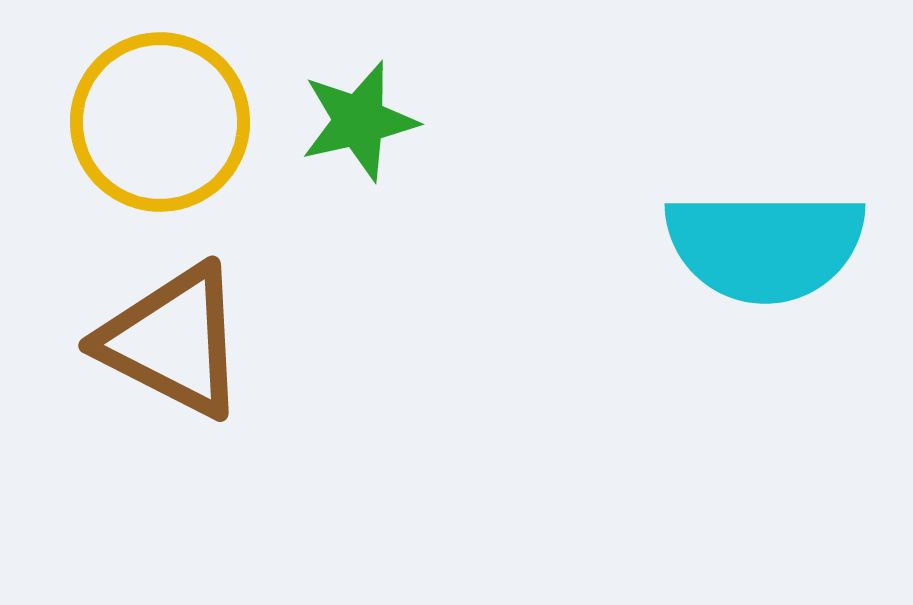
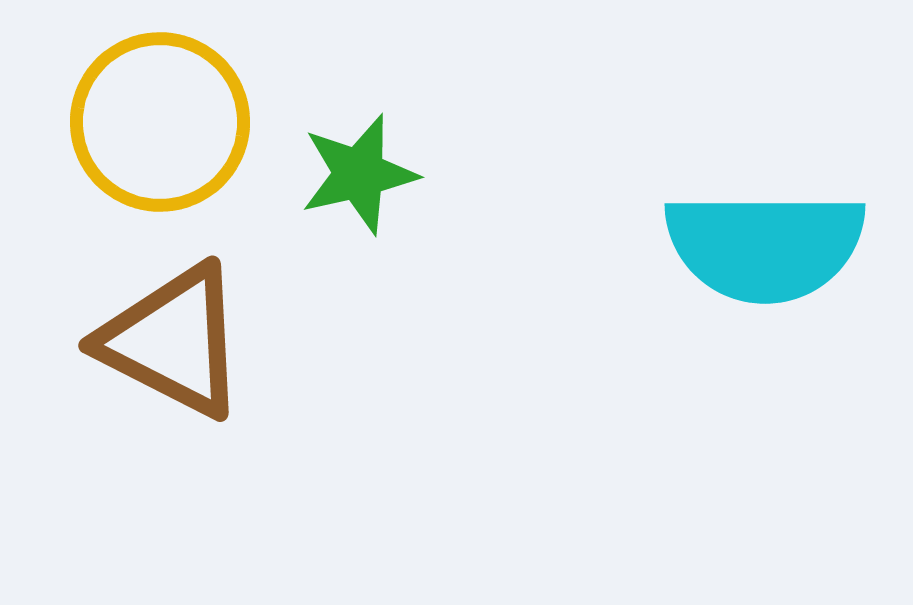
green star: moved 53 px down
